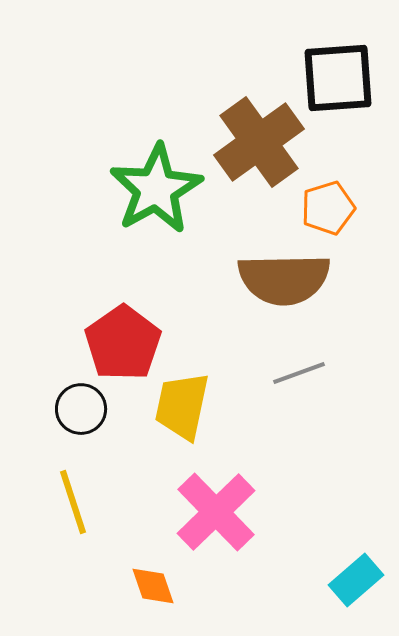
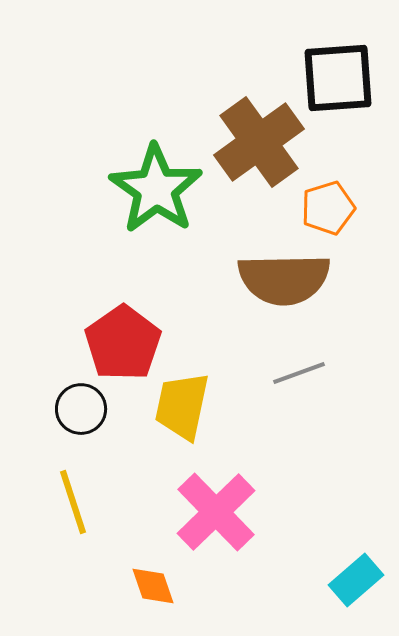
green star: rotated 8 degrees counterclockwise
